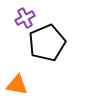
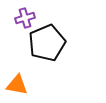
purple cross: rotated 12 degrees clockwise
